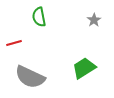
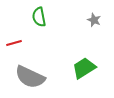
gray star: rotated 16 degrees counterclockwise
